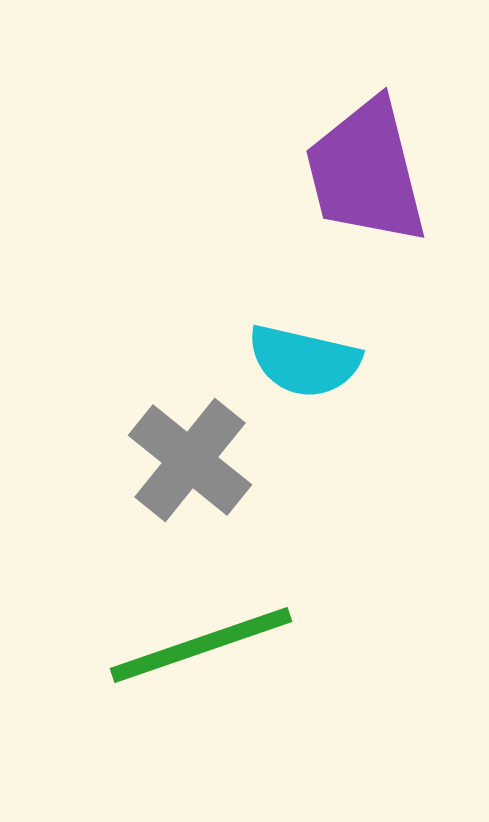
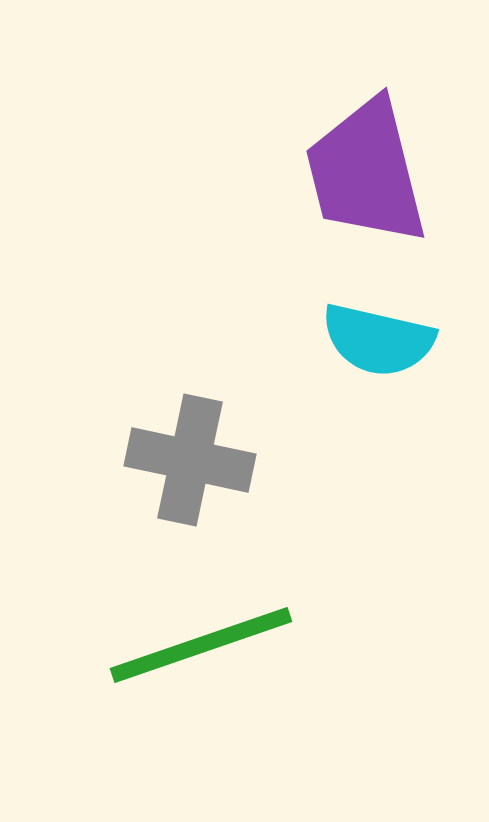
cyan semicircle: moved 74 px right, 21 px up
gray cross: rotated 27 degrees counterclockwise
